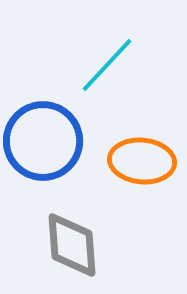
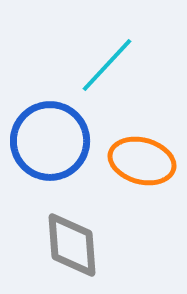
blue circle: moved 7 px right
orange ellipse: rotated 10 degrees clockwise
